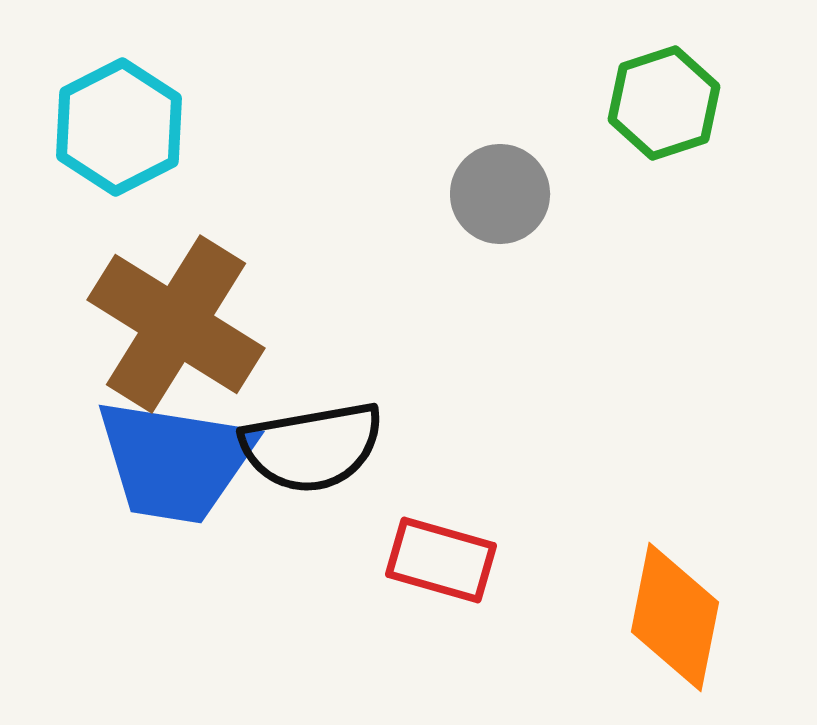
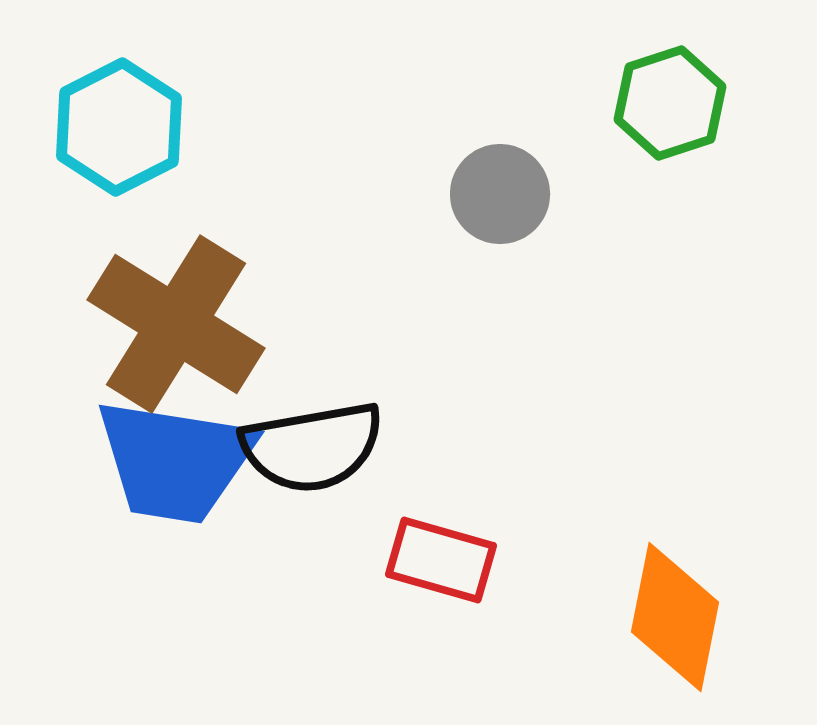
green hexagon: moved 6 px right
